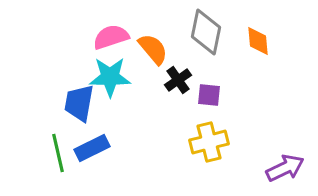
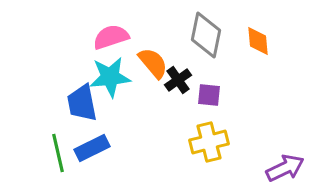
gray diamond: moved 3 px down
orange semicircle: moved 14 px down
cyan star: rotated 6 degrees counterclockwise
blue trapezoid: moved 3 px right; rotated 21 degrees counterclockwise
